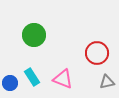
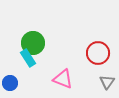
green circle: moved 1 px left, 8 px down
red circle: moved 1 px right
cyan rectangle: moved 4 px left, 19 px up
gray triangle: rotated 42 degrees counterclockwise
